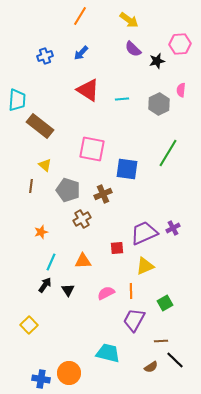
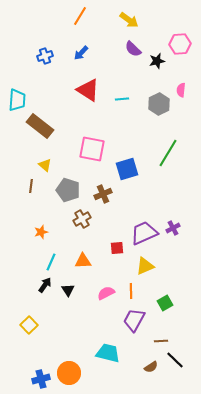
blue square at (127, 169): rotated 25 degrees counterclockwise
blue cross at (41, 379): rotated 24 degrees counterclockwise
